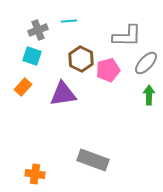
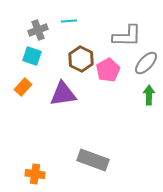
pink pentagon: rotated 15 degrees counterclockwise
